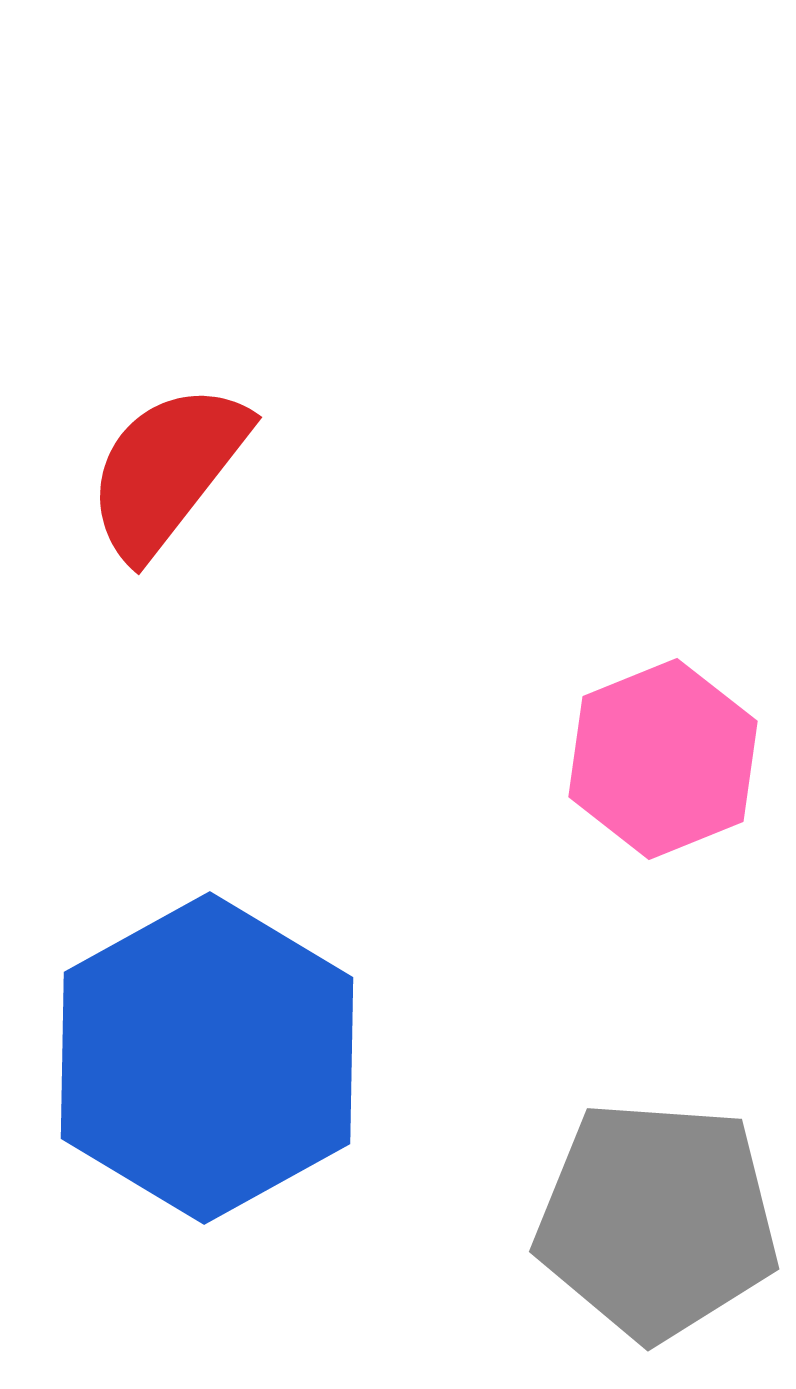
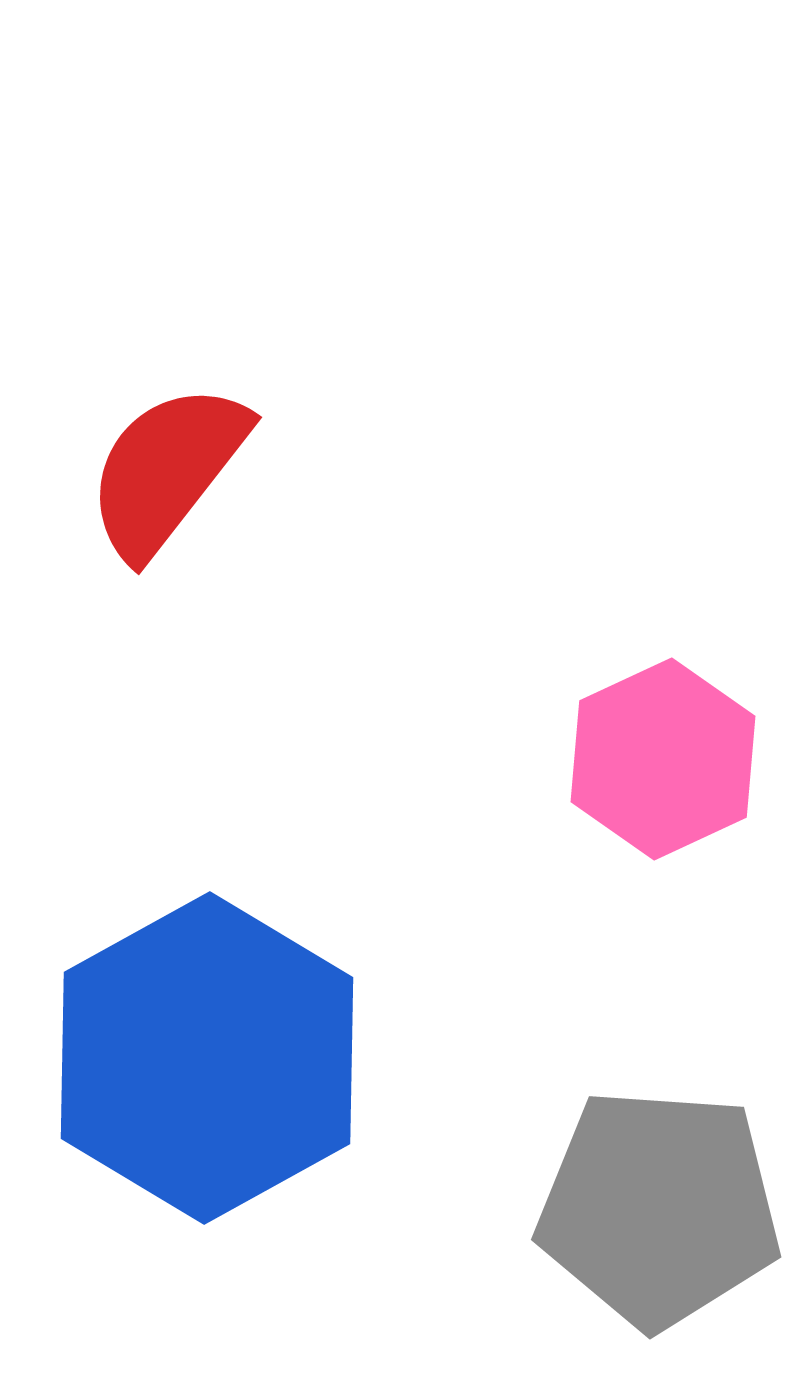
pink hexagon: rotated 3 degrees counterclockwise
gray pentagon: moved 2 px right, 12 px up
